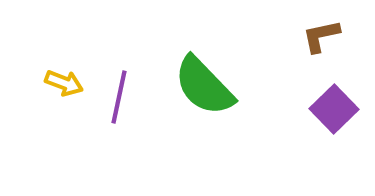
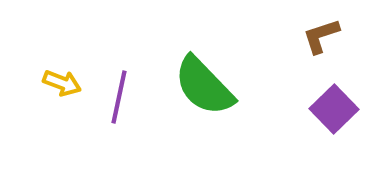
brown L-shape: rotated 6 degrees counterclockwise
yellow arrow: moved 2 px left
